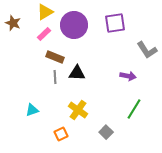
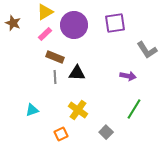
pink rectangle: moved 1 px right
